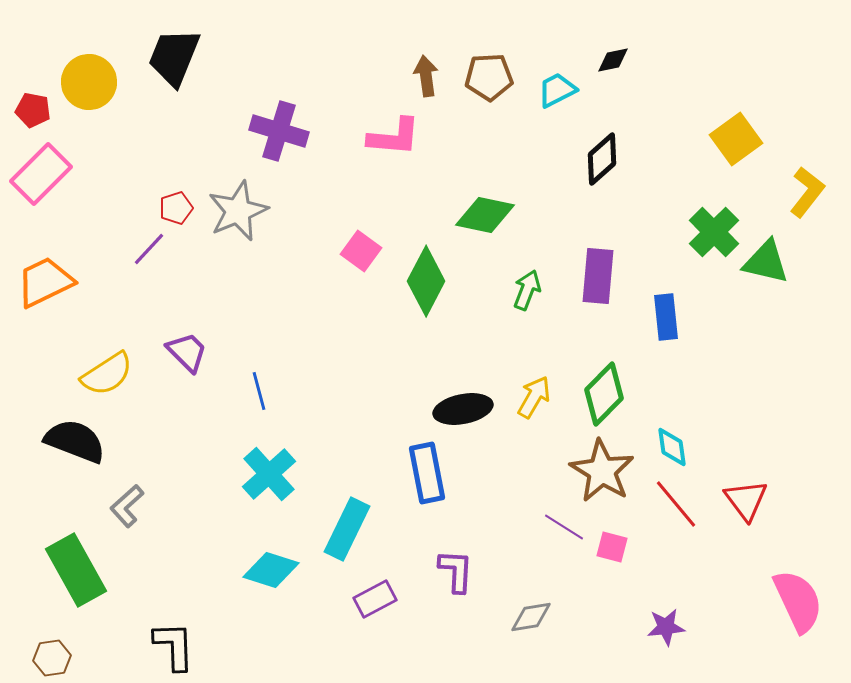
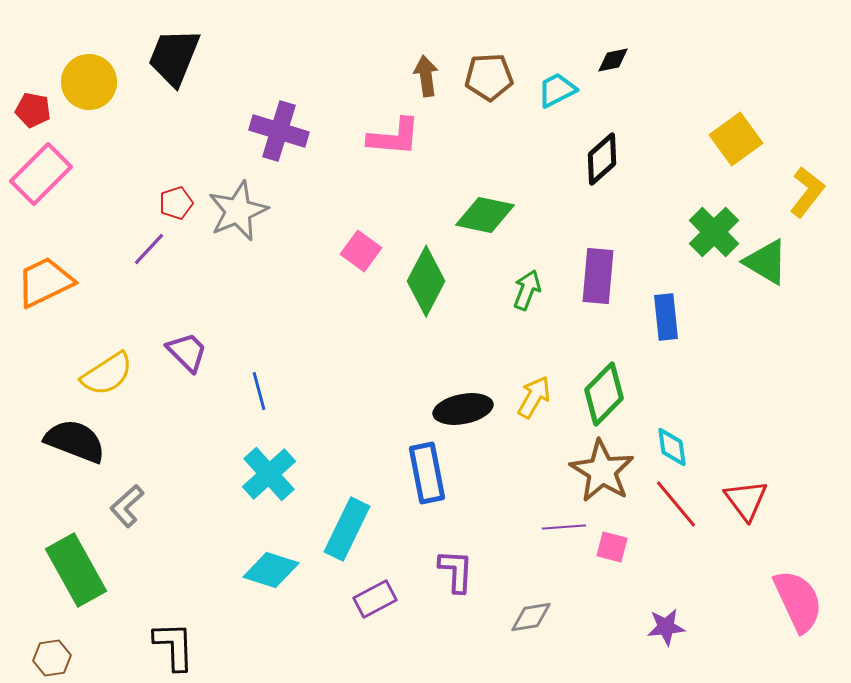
red pentagon at (176, 208): moved 5 px up
green triangle at (766, 262): rotated 18 degrees clockwise
purple line at (564, 527): rotated 36 degrees counterclockwise
